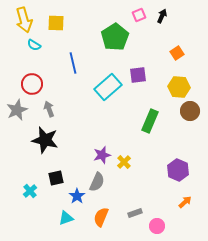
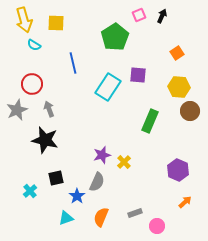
purple square: rotated 12 degrees clockwise
cyan rectangle: rotated 16 degrees counterclockwise
